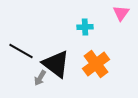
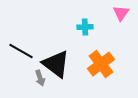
orange cross: moved 5 px right
gray arrow: rotated 49 degrees counterclockwise
